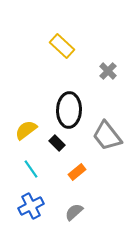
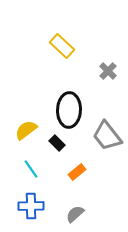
blue cross: rotated 25 degrees clockwise
gray semicircle: moved 1 px right, 2 px down
